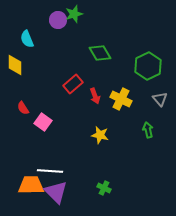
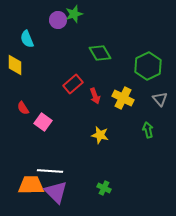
yellow cross: moved 2 px right, 1 px up
